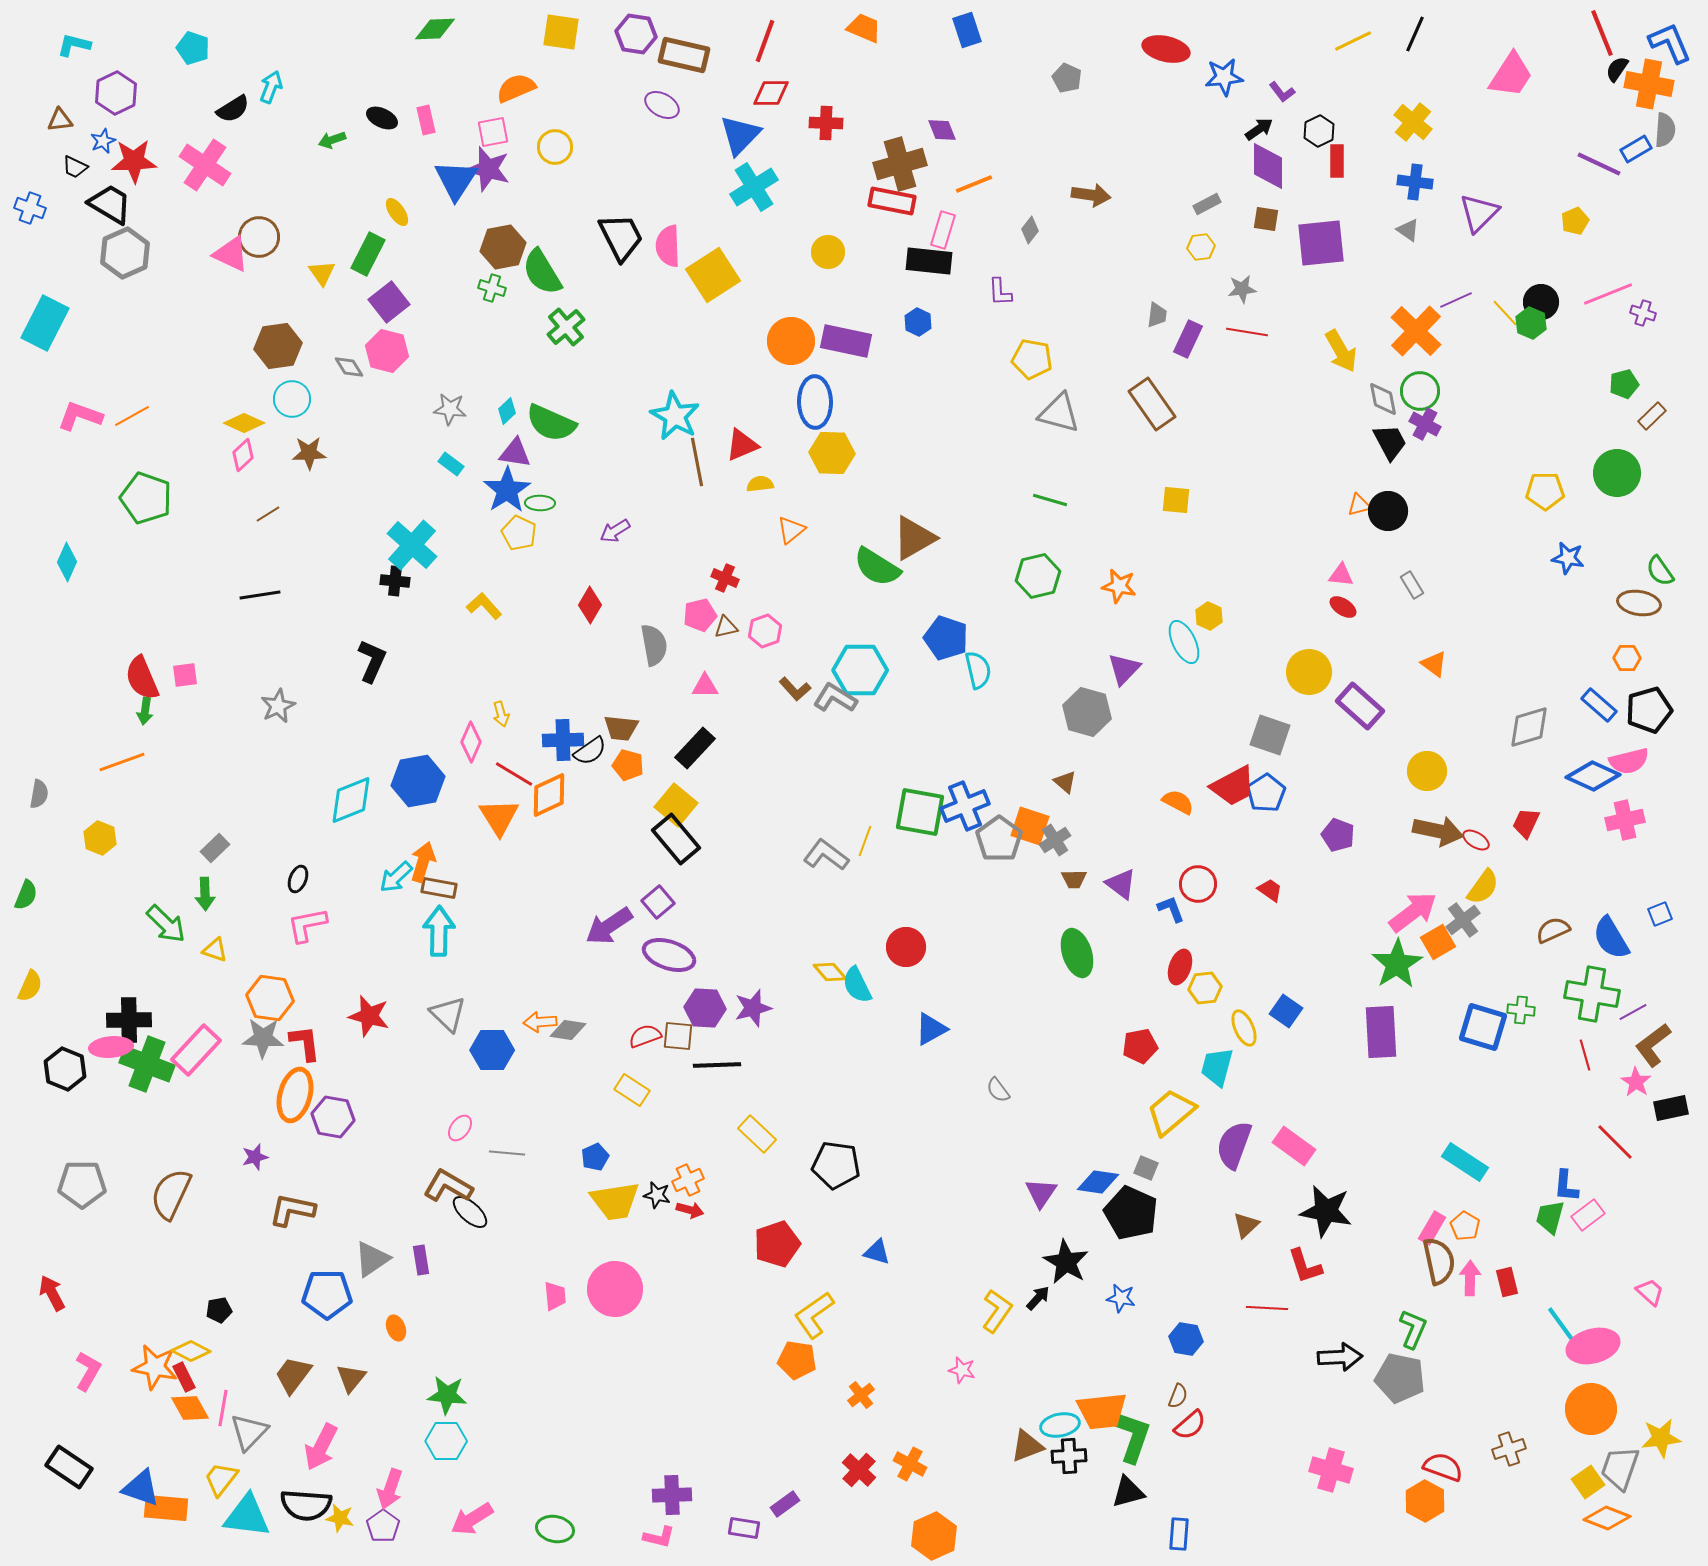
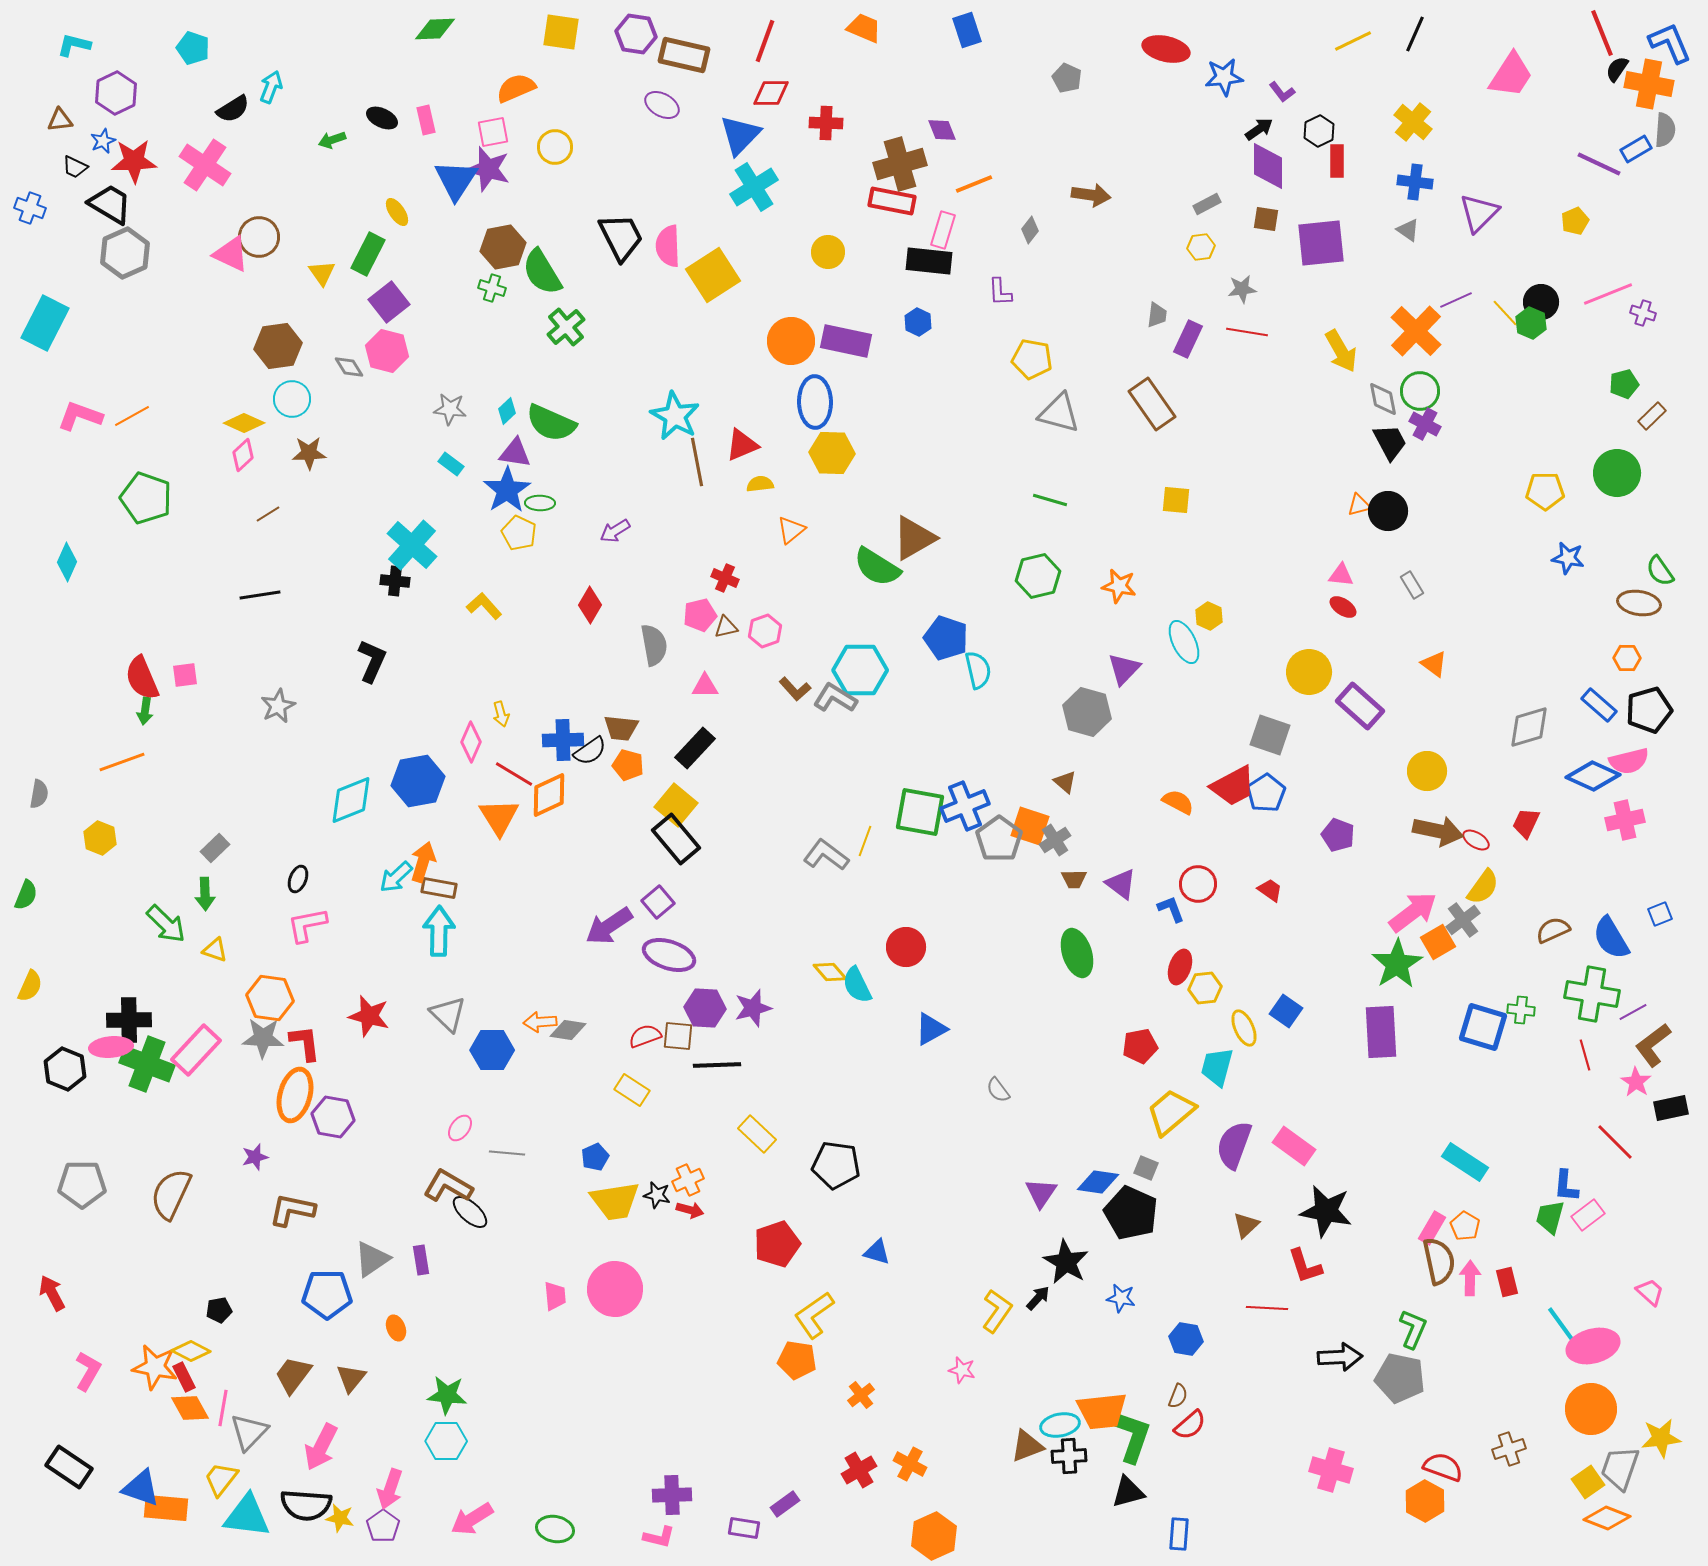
red cross at (859, 1470): rotated 16 degrees clockwise
